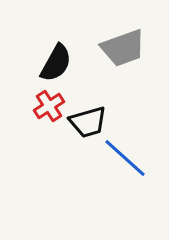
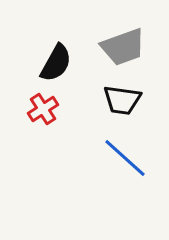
gray trapezoid: moved 1 px up
red cross: moved 6 px left, 3 px down
black trapezoid: moved 34 px right, 22 px up; rotated 24 degrees clockwise
